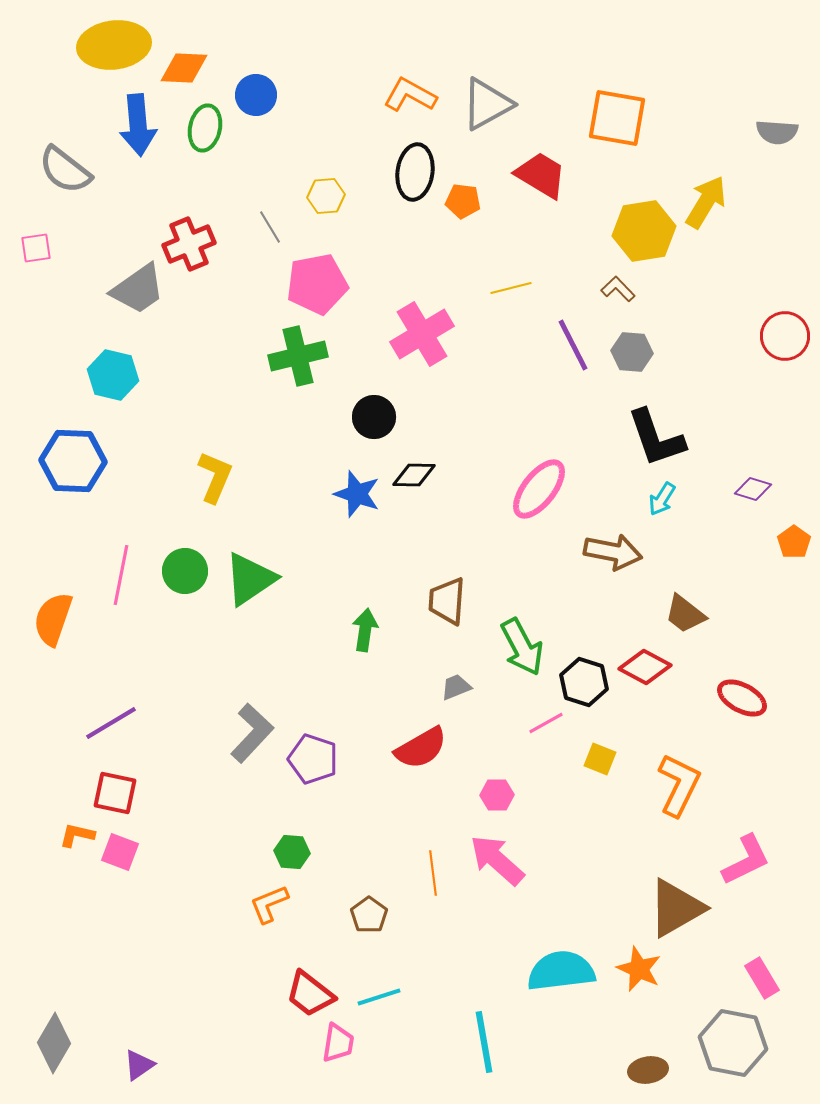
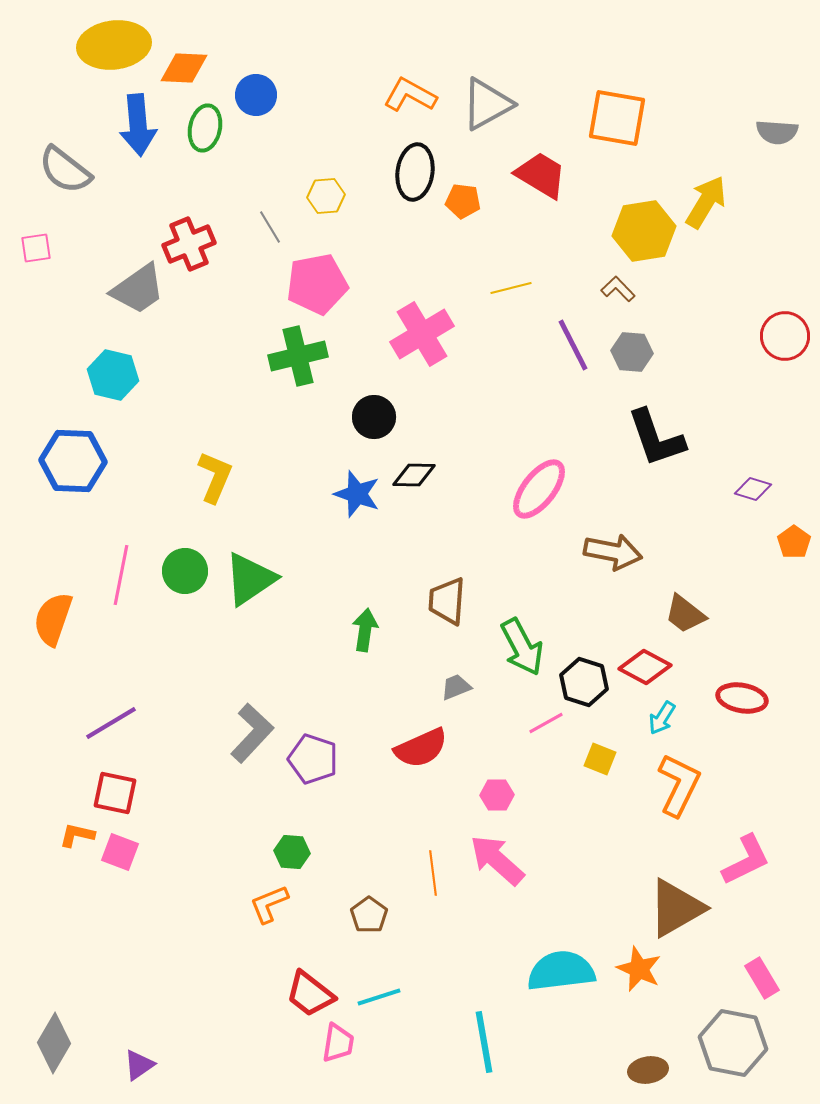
cyan arrow at (662, 499): moved 219 px down
red ellipse at (742, 698): rotated 18 degrees counterclockwise
red semicircle at (421, 748): rotated 6 degrees clockwise
